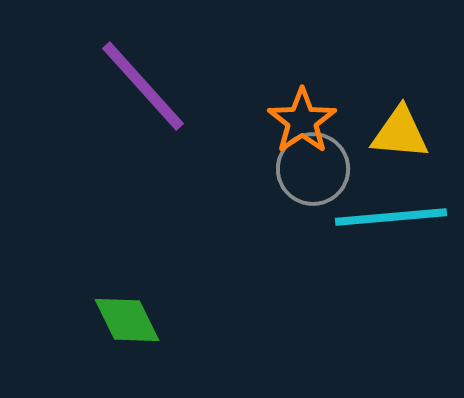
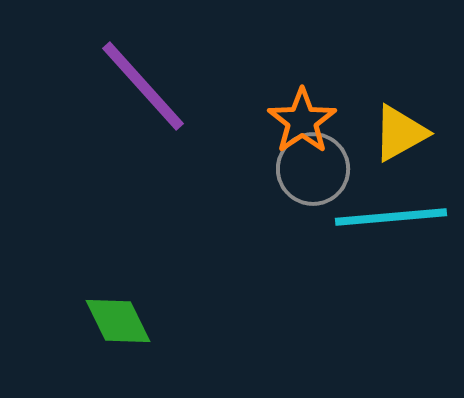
yellow triangle: rotated 34 degrees counterclockwise
green diamond: moved 9 px left, 1 px down
